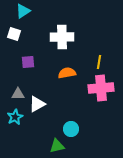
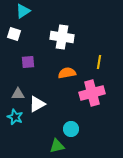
white cross: rotated 10 degrees clockwise
pink cross: moved 9 px left, 5 px down; rotated 10 degrees counterclockwise
cyan star: rotated 21 degrees counterclockwise
